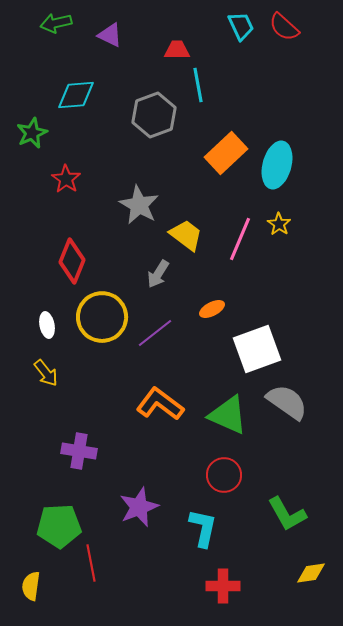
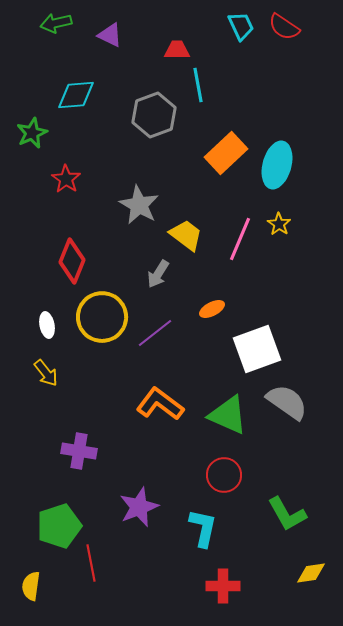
red semicircle: rotated 8 degrees counterclockwise
green pentagon: rotated 15 degrees counterclockwise
